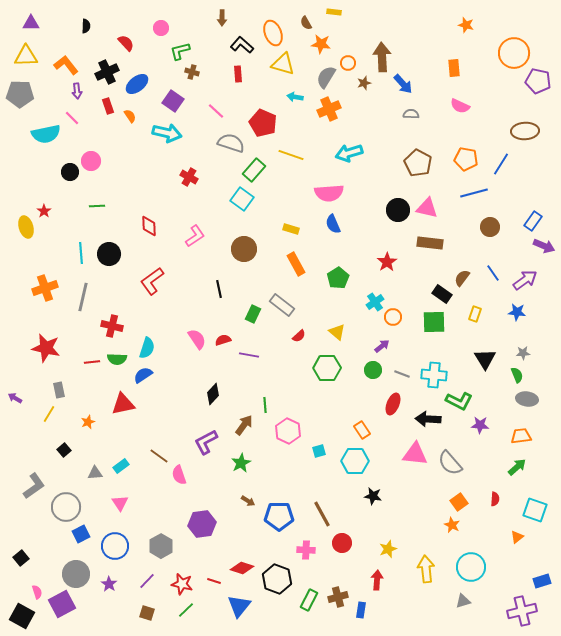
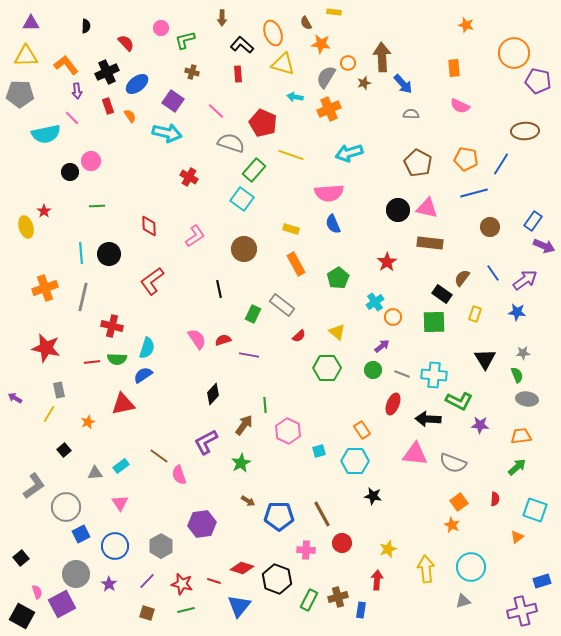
green L-shape at (180, 51): moved 5 px right, 11 px up
gray semicircle at (450, 463): moved 3 px right; rotated 28 degrees counterclockwise
green line at (186, 610): rotated 30 degrees clockwise
